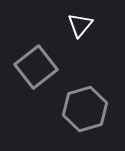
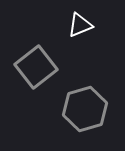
white triangle: rotated 28 degrees clockwise
